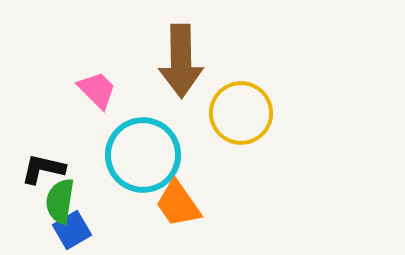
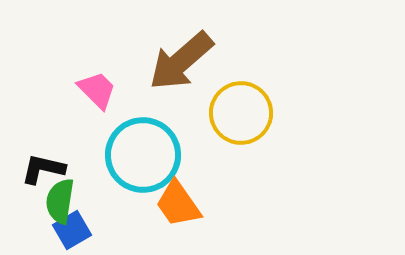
brown arrow: rotated 50 degrees clockwise
